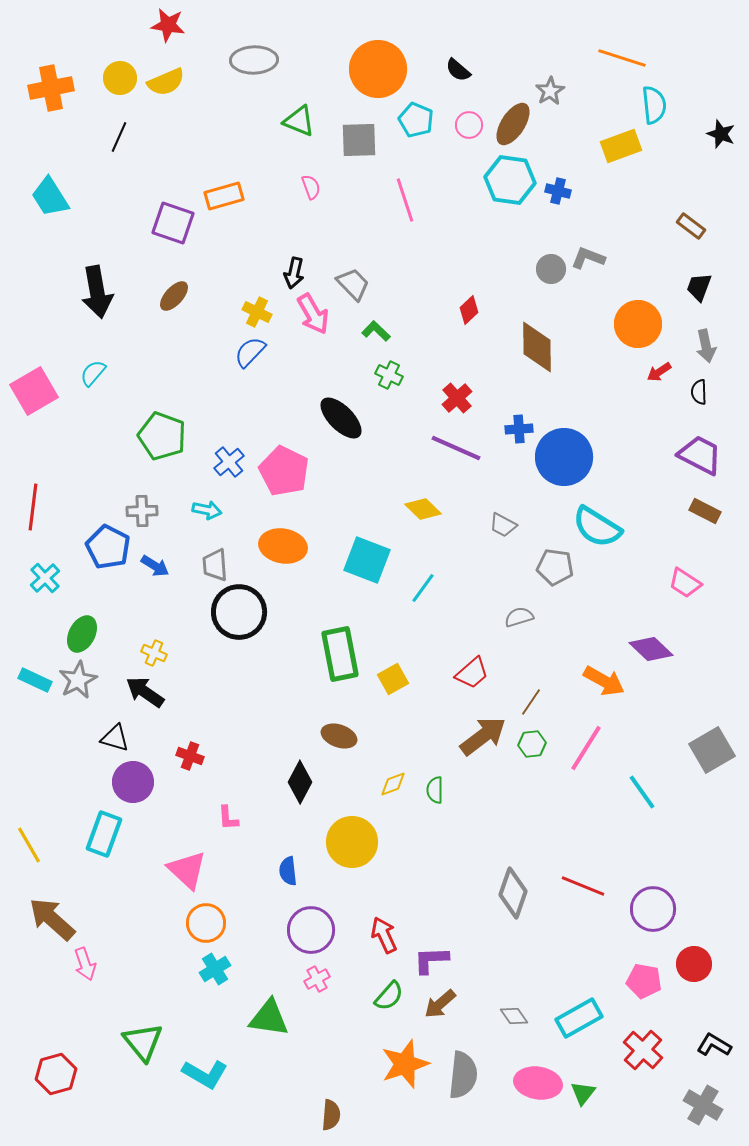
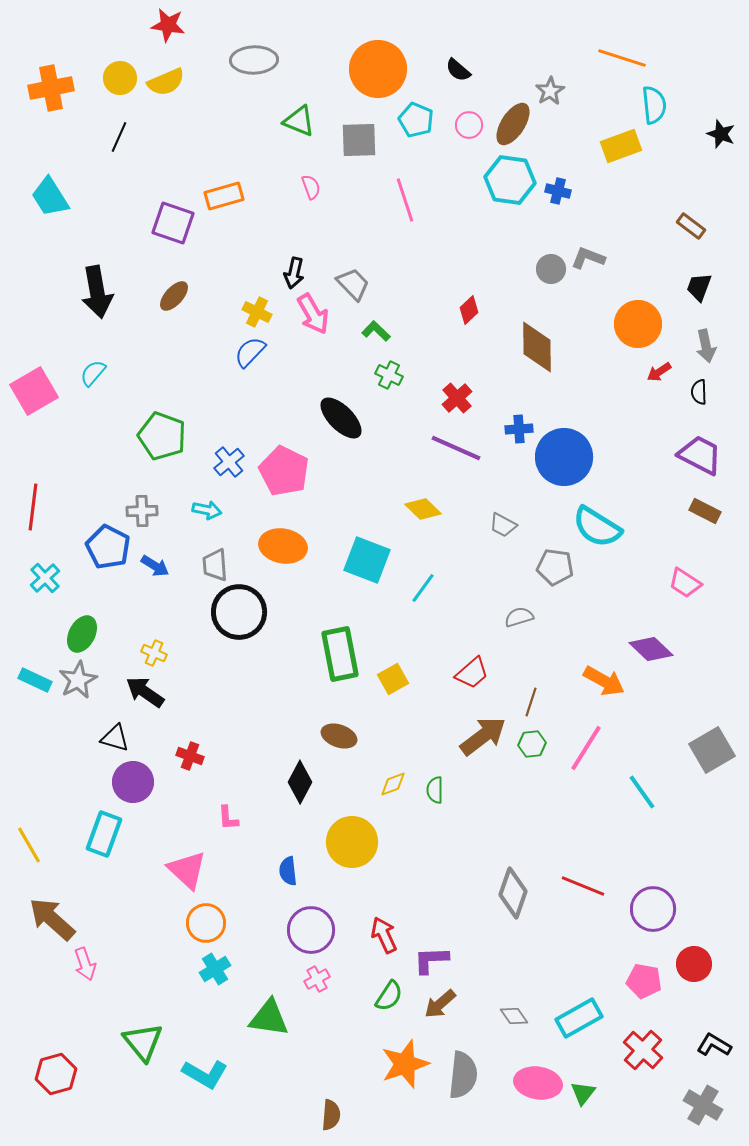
brown line at (531, 702): rotated 16 degrees counterclockwise
green semicircle at (389, 996): rotated 8 degrees counterclockwise
